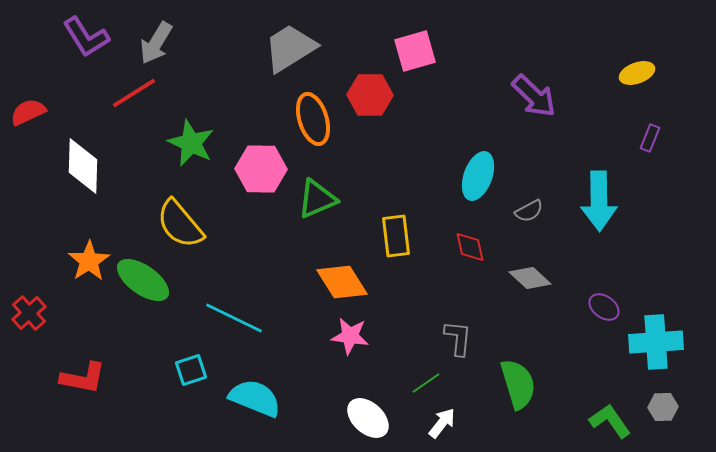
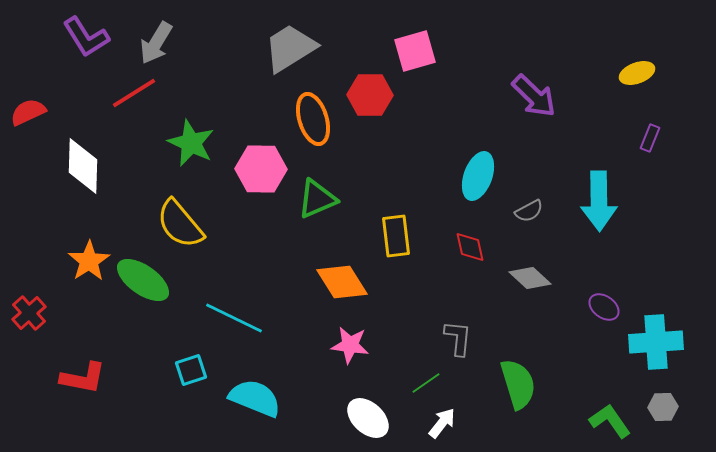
pink star: moved 9 px down
